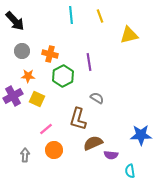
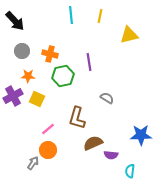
yellow line: rotated 32 degrees clockwise
green hexagon: rotated 15 degrees clockwise
gray semicircle: moved 10 px right
brown L-shape: moved 1 px left, 1 px up
pink line: moved 2 px right
orange circle: moved 6 px left
gray arrow: moved 8 px right, 8 px down; rotated 32 degrees clockwise
cyan semicircle: rotated 16 degrees clockwise
